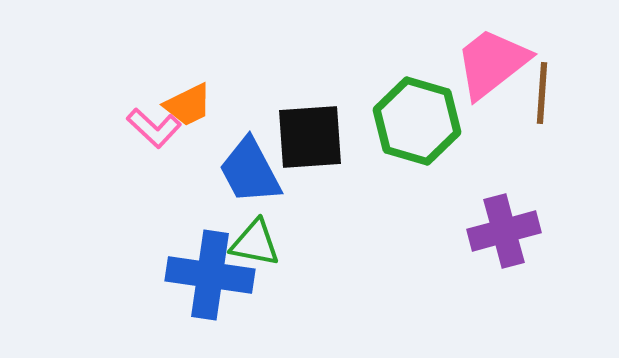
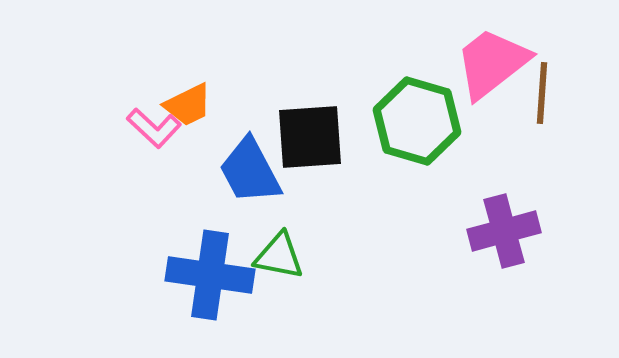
green triangle: moved 24 px right, 13 px down
